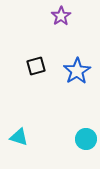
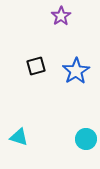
blue star: moved 1 px left
